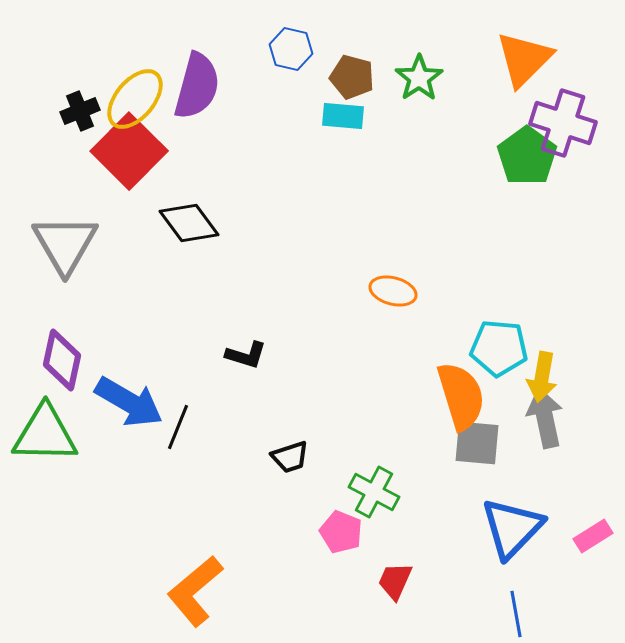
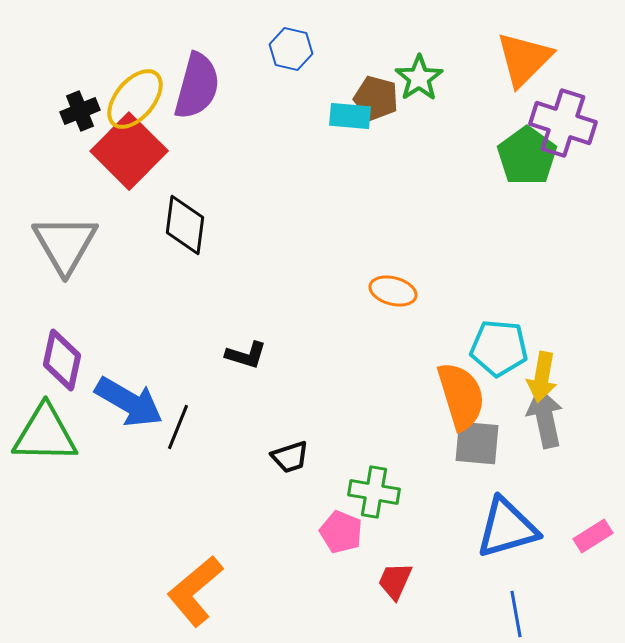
brown pentagon: moved 24 px right, 21 px down
cyan rectangle: moved 7 px right
black diamond: moved 4 px left, 2 px down; rotated 44 degrees clockwise
green cross: rotated 18 degrees counterclockwise
blue triangle: moved 5 px left; rotated 30 degrees clockwise
